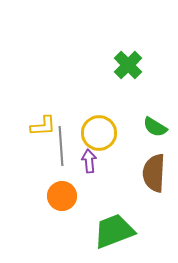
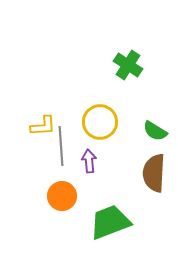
green cross: rotated 12 degrees counterclockwise
green semicircle: moved 4 px down
yellow circle: moved 1 px right, 11 px up
green trapezoid: moved 4 px left, 9 px up
